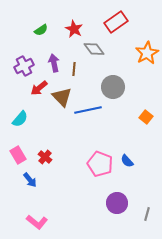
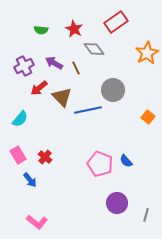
green semicircle: rotated 40 degrees clockwise
purple arrow: rotated 48 degrees counterclockwise
brown line: moved 2 px right, 1 px up; rotated 32 degrees counterclockwise
gray circle: moved 3 px down
orange square: moved 2 px right
blue semicircle: moved 1 px left
gray line: moved 1 px left, 1 px down
